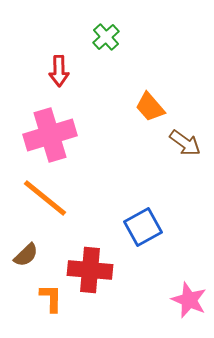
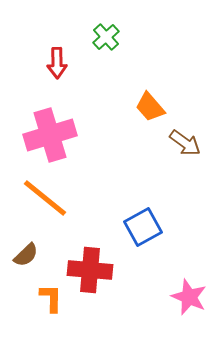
red arrow: moved 2 px left, 8 px up
pink star: moved 3 px up
